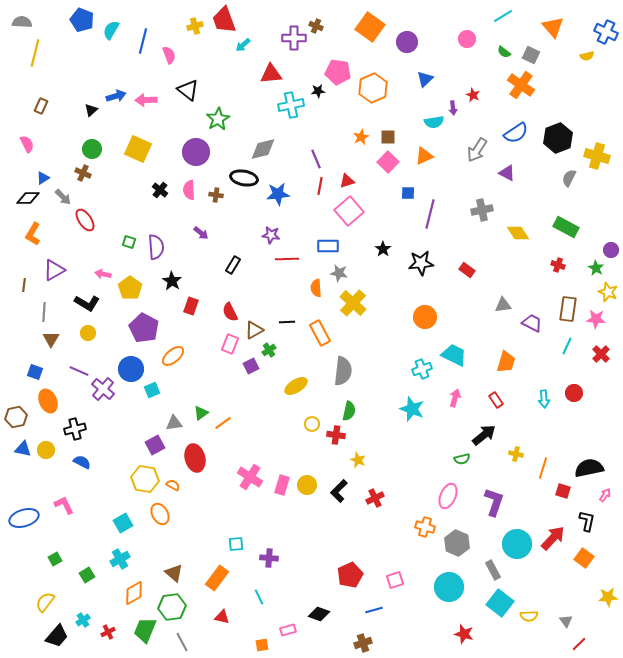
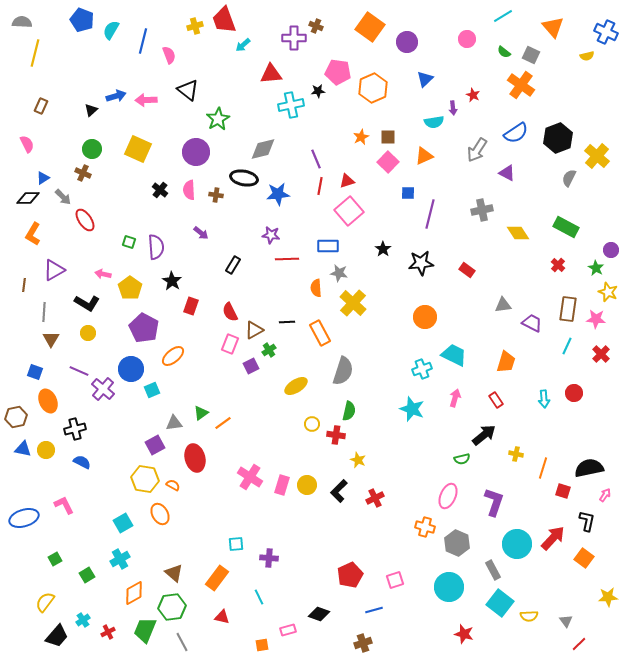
yellow cross at (597, 156): rotated 25 degrees clockwise
red cross at (558, 265): rotated 24 degrees clockwise
gray semicircle at (343, 371): rotated 12 degrees clockwise
